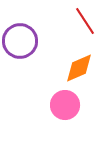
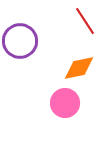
orange diamond: rotated 12 degrees clockwise
pink circle: moved 2 px up
